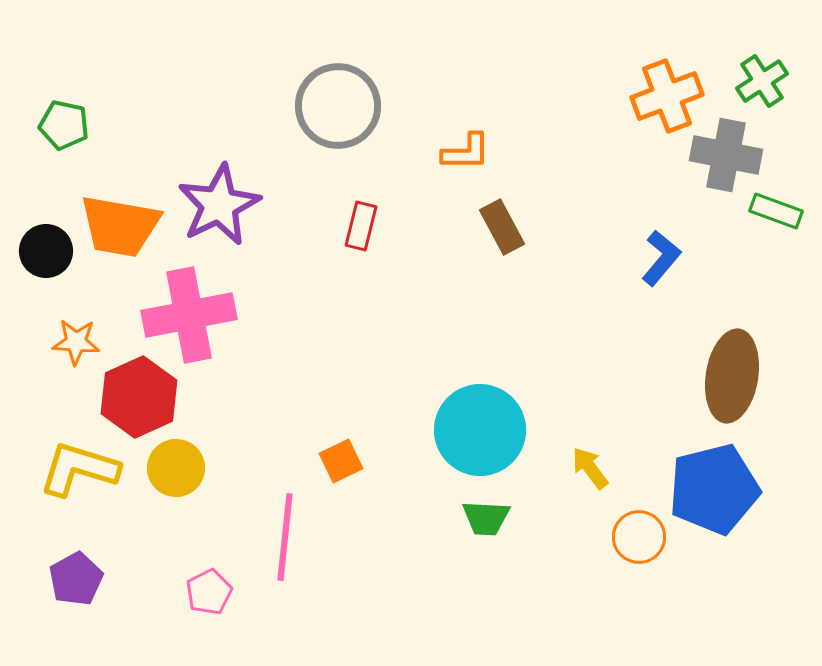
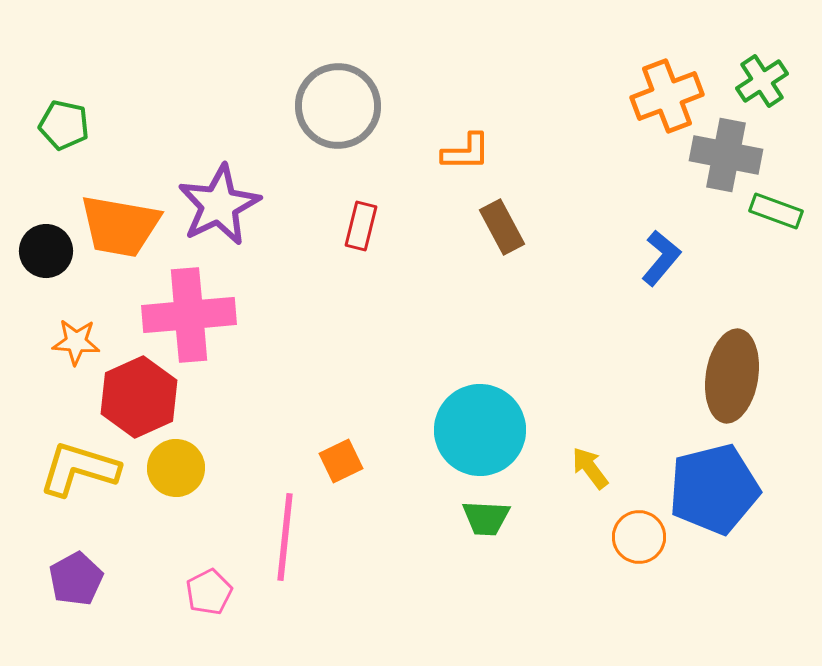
pink cross: rotated 6 degrees clockwise
